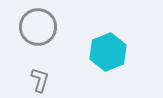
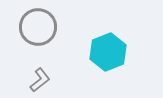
gray L-shape: rotated 35 degrees clockwise
